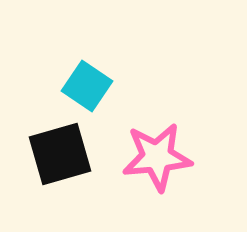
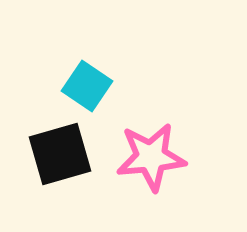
pink star: moved 6 px left
